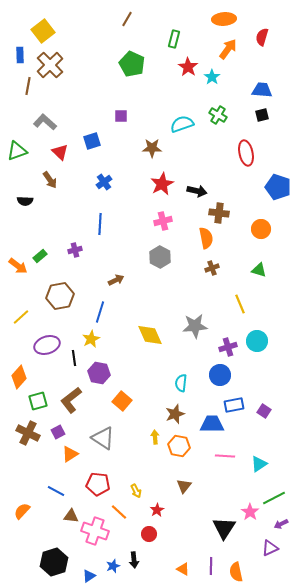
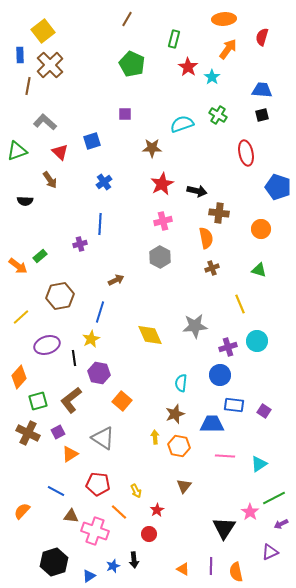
purple square at (121, 116): moved 4 px right, 2 px up
purple cross at (75, 250): moved 5 px right, 6 px up
blue rectangle at (234, 405): rotated 18 degrees clockwise
purple triangle at (270, 548): moved 4 px down
